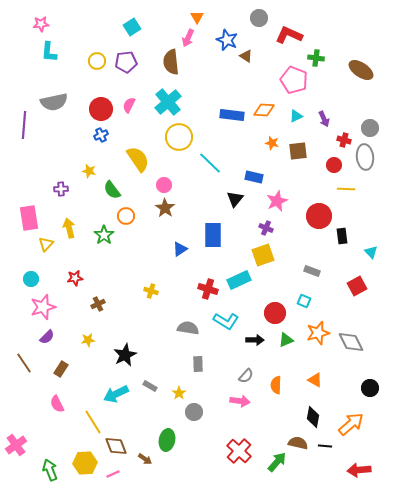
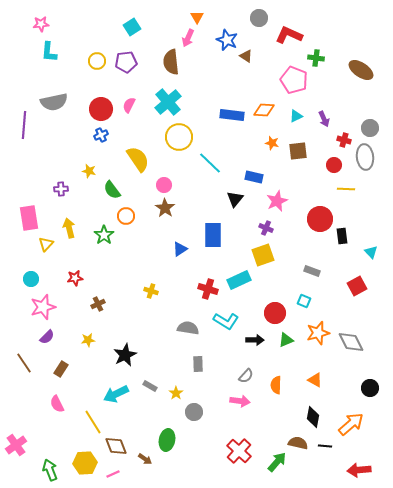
red circle at (319, 216): moved 1 px right, 3 px down
yellow star at (179, 393): moved 3 px left
